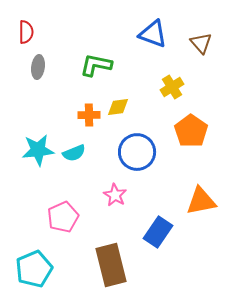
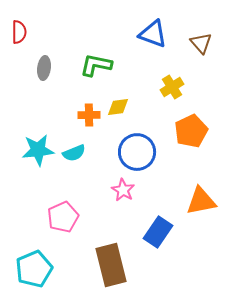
red semicircle: moved 7 px left
gray ellipse: moved 6 px right, 1 px down
orange pentagon: rotated 12 degrees clockwise
pink star: moved 8 px right, 5 px up
